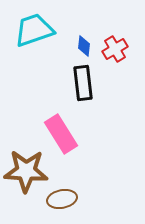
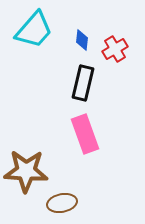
cyan trapezoid: rotated 150 degrees clockwise
blue diamond: moved 2 px left, 6 px up
black rectangle: rotated 20 degrees clockwise
pink rectangle: moved 24 px right; rotated 12 degrees clockwise
brown ellipse: moved 4 px down
